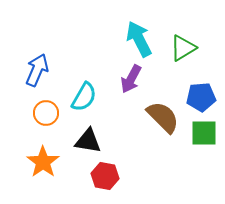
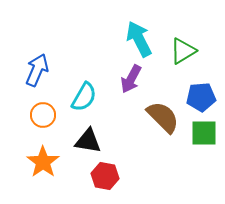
green triangle: moved 3 px down
orange circle: moved 3 px left, 2 px down
